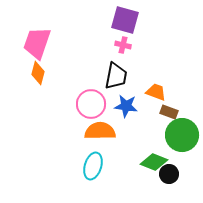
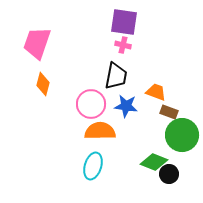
purple square: moved 1 px left, 2 px down; rotated 8 degrees counterclockwise
orange diamond: moved 5 px right, 11 px down
